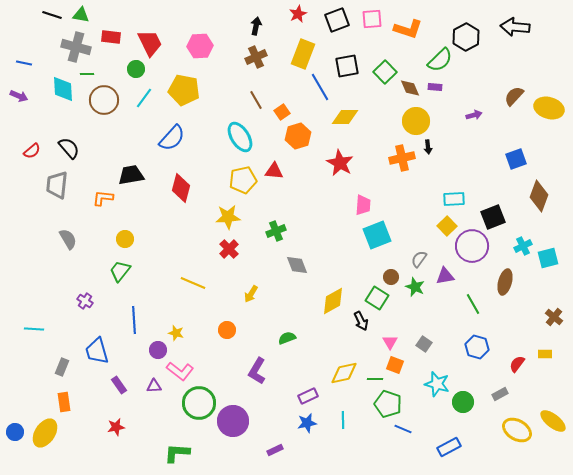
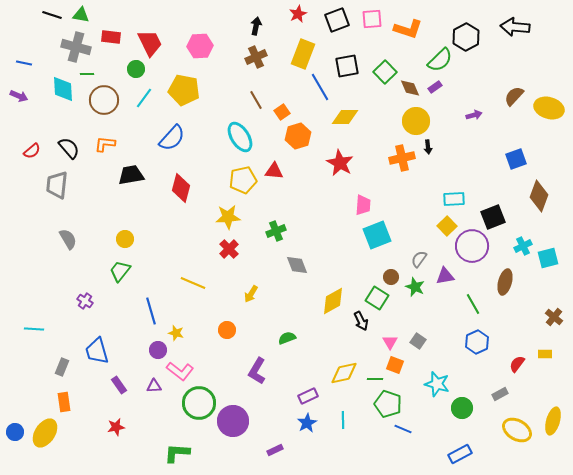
purple rectangle at (435, 87): rotated 40 degrees counterclockwise
orange L-shape at (103, 198): moved 2 px right, 54 px up
blue line at (134, 320): moved 17 px right, 9 px up; rotated 12 degrees counterclockwise
gray square at (424, 344): moved 6 px left, 3 px up
blue hexagon at (477, 347): moved 5 px up; rotated 20 degrees clockwise
green circle at (463, 402): moved 1 px left, 6 px down
yellow ellipse at (553, 421): rotated 68 degrees clockwise
blue star at (307, 423): rotated 18 degrees counterclockwise
blue rectangle at (449, 447): moved 11 px right, 7 px down
